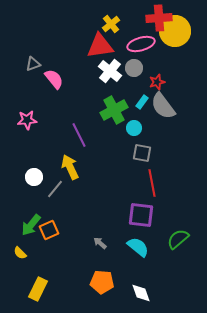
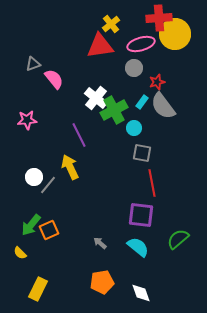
yellow circle: moved 3 px down
white cross: moved 14 px left, 27 px down
gray line: moved 7 px left, 4 px up
orange pentagon: rotated 15 degrees counterclockwise
